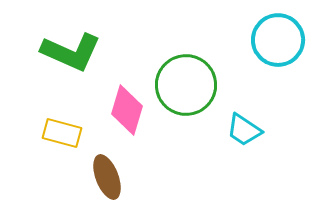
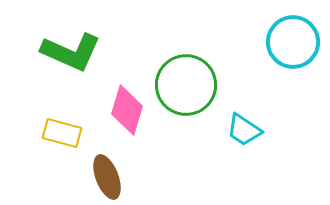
cyan circle: moved 15 px right, 2 px down
